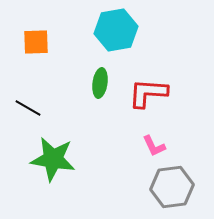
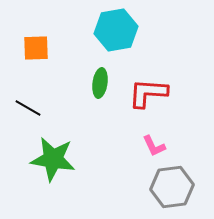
orange square: moved 6 px down
